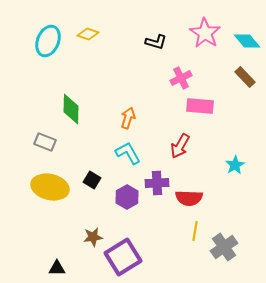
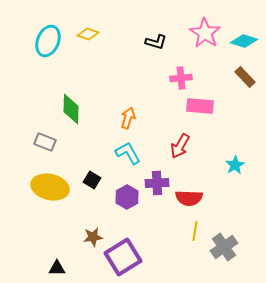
cyan diamond: moved 3 px left; rotated 32 degrees counterclockwise
pink cross: rotated 20 degrees clockwise
